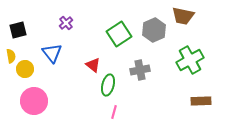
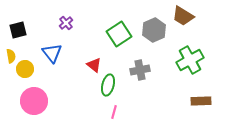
brown trapezoid: rotated 20 degrees clockwise
red triangle: moved 1 px right
